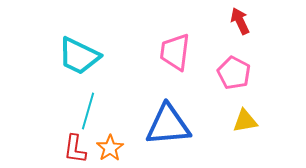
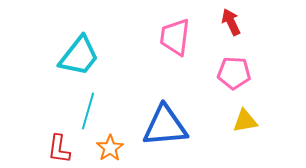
red arrow: moved 9 px left, 1 px down
pink trapezoid: moved 15 px up
cyan trapezoid: rotated 78 degrees counterclockwise
pink pentagon: rotated 24 degrees counterclockwise
blue triangle: moved 3 px left, 1 px down
red L-shape: moved 16 px left
